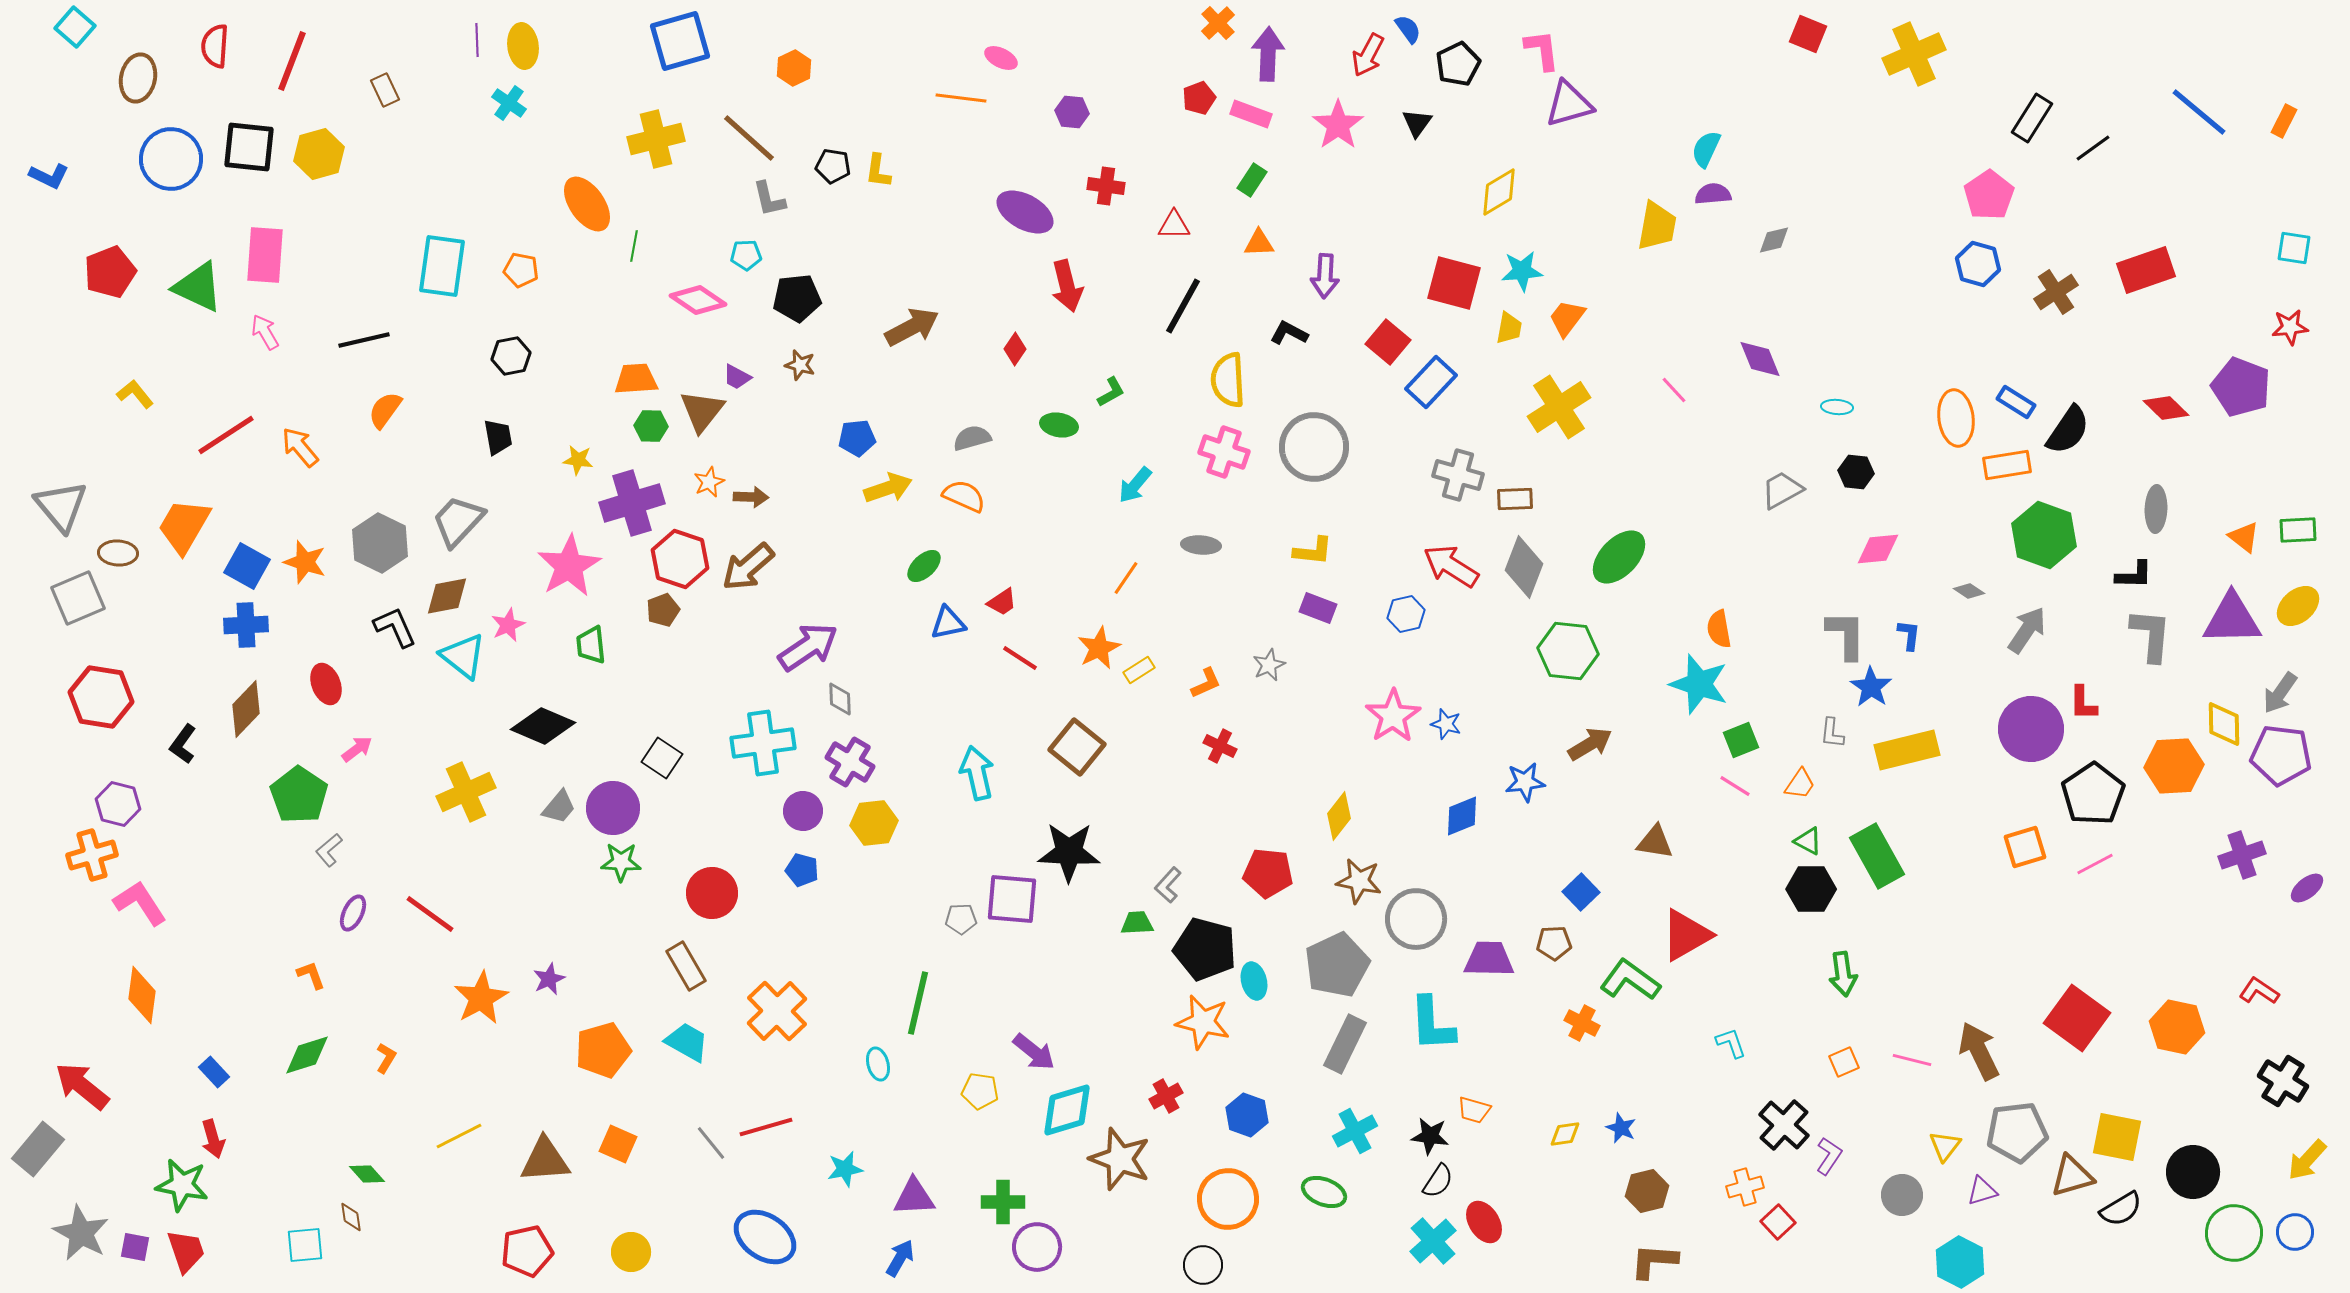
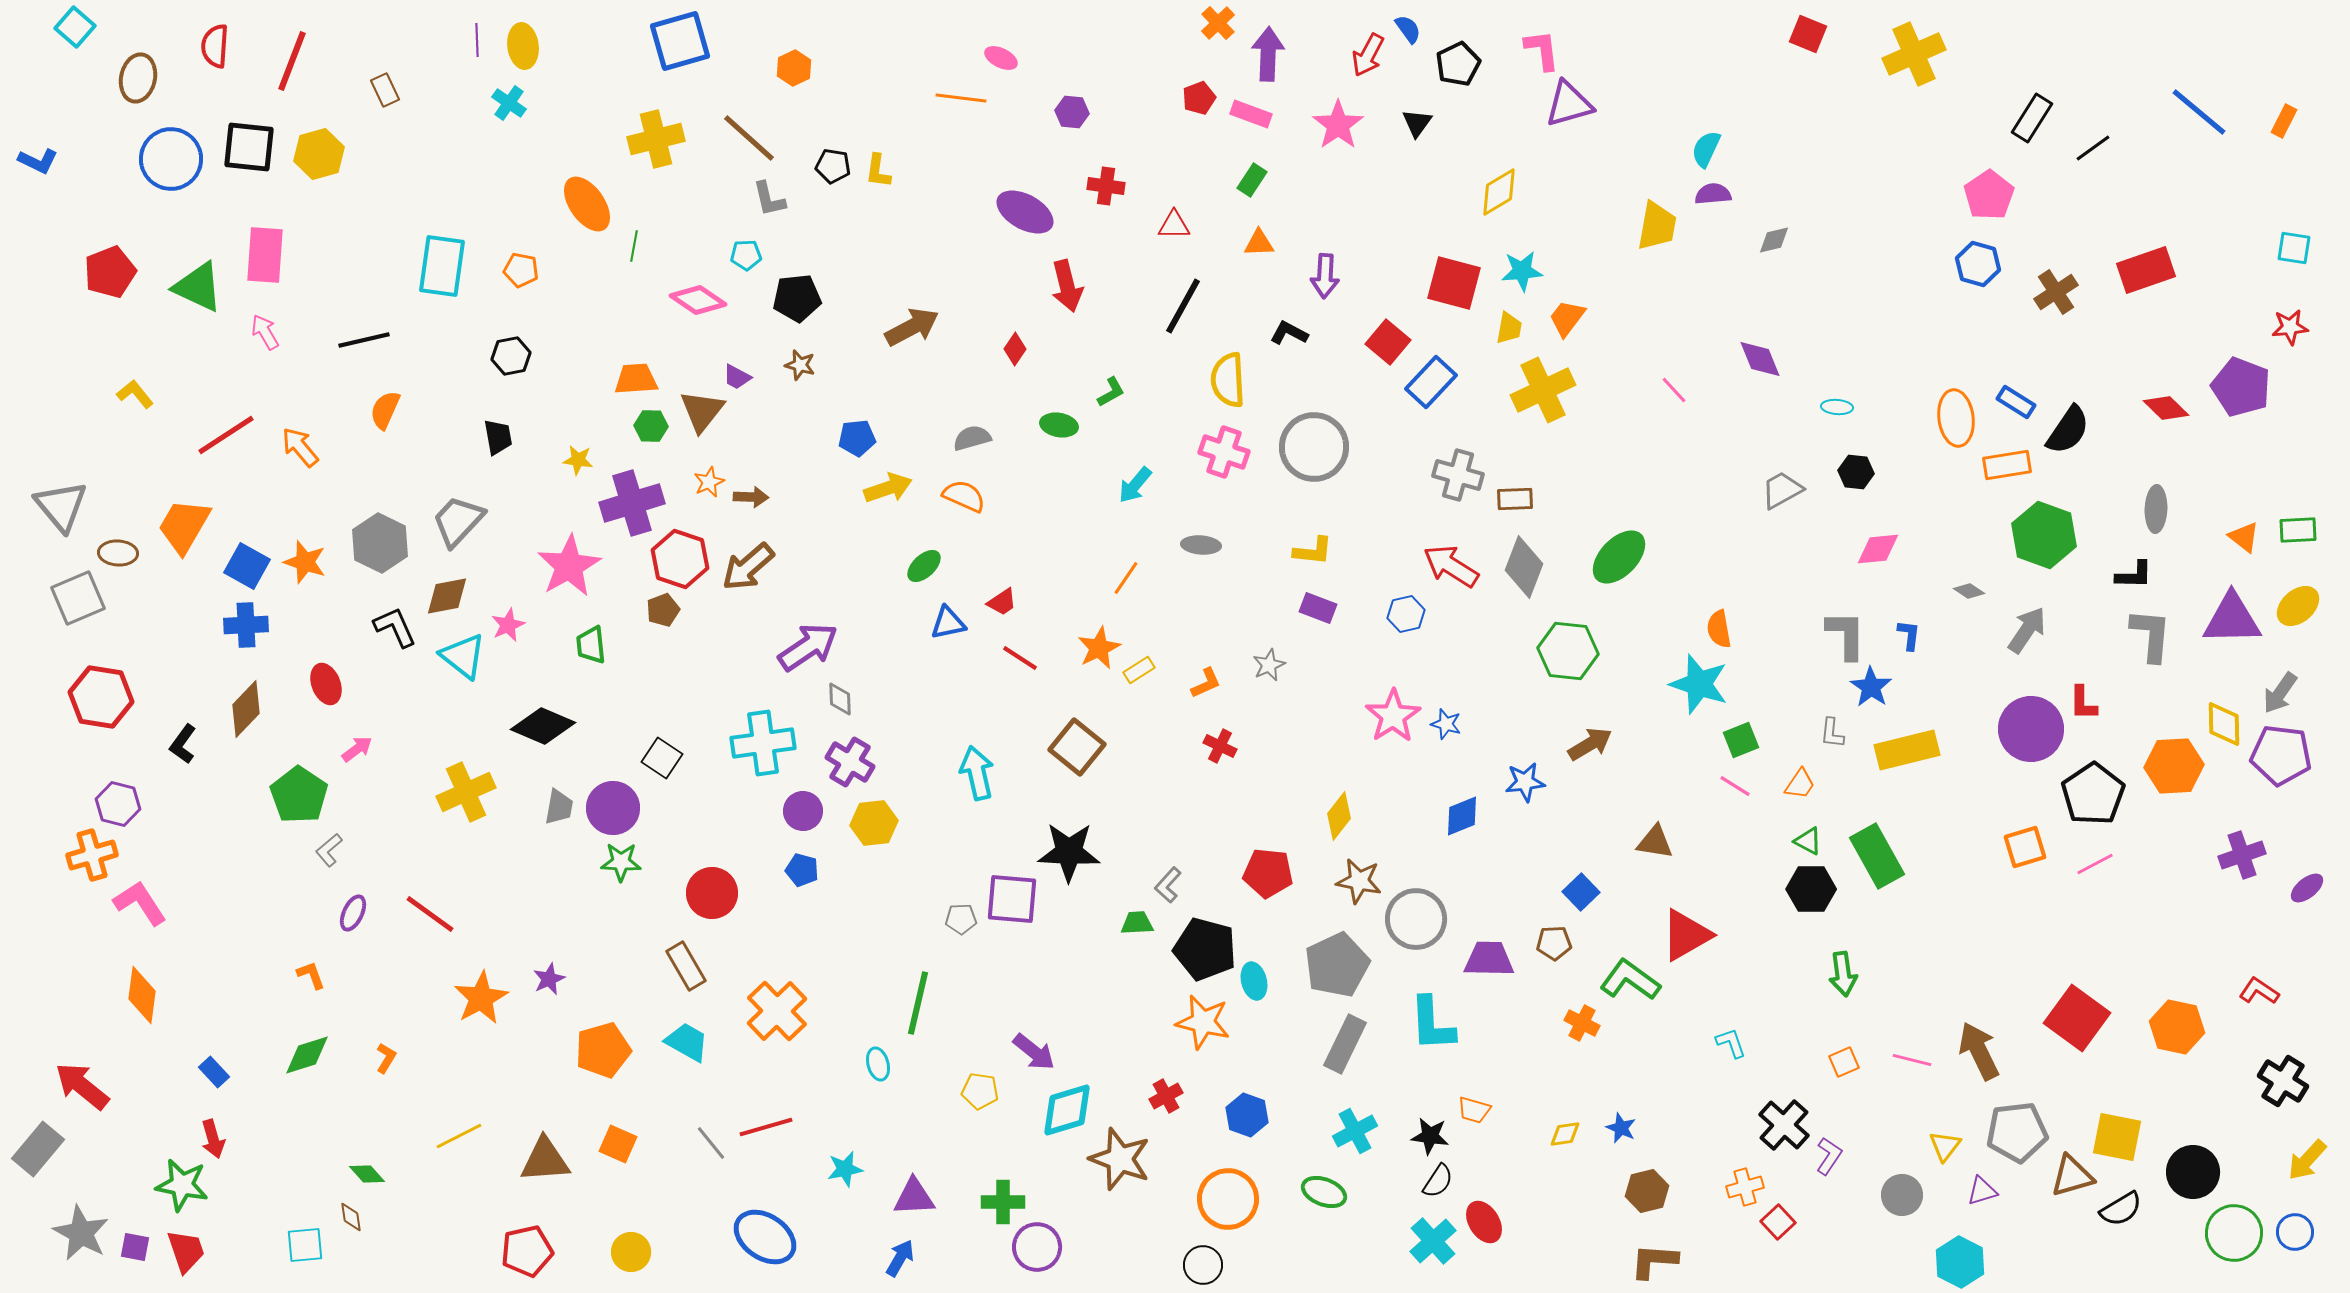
blue L-shape at (49, 176): moved 11 px left, 15 px up
yellow cross at (1559, 407): moved 16 px left, 17 px up; rotated 8 degrees clockwise
orange semicircle at (385, 410): rotated 12 degrees counterclockwise
gray trapezoid at (559, 807): rotated 30 degrees counterclockwise
